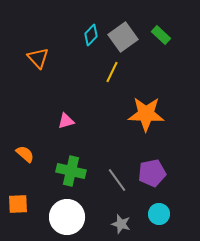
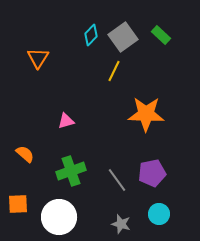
orange triangle: rotated 15 degrees clockwise
yellow line: moved 2 px right, 1 px up
green cross: rotated 32 degrees counterclockwise
white circle: moved 8 px left
